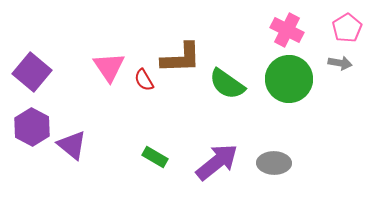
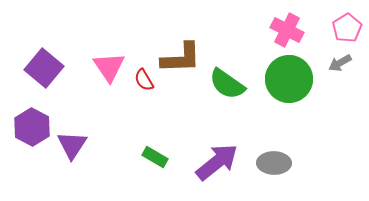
gray arrow: rotated 140 degrees clockwise
purple square: moved 12 px right, 4 px up
purple triangle: rotated 24 degrees clockwise
